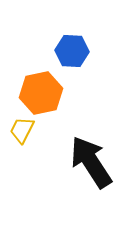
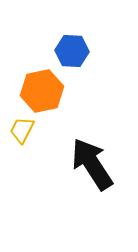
orange hexagon: moved 1 px right, 2 px up
black arrow: moved 1 px right, 2 px down
